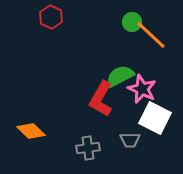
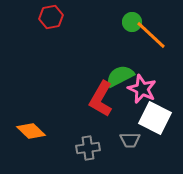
red hexagon: rotated 25 degrees clockwise
